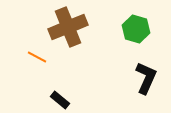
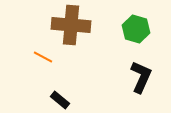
brown cross: moved 3 px right, 2 px up; rotated 27 degrees clockwise
orange line: moved 6 px right
black L-shape: moved 5 px left, 1 px up
